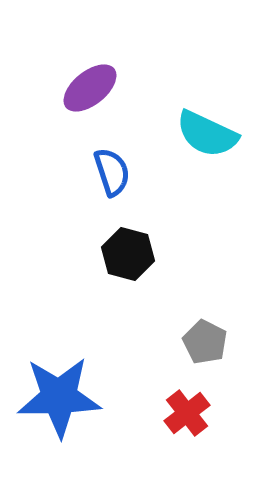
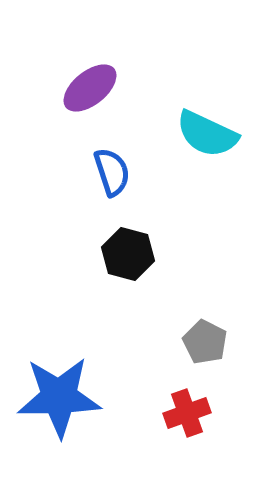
red cross: rotated 18 degrees clockwise
